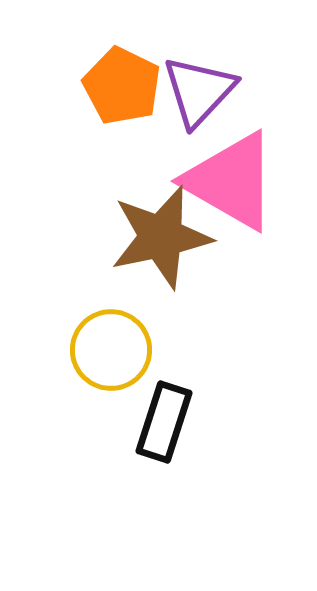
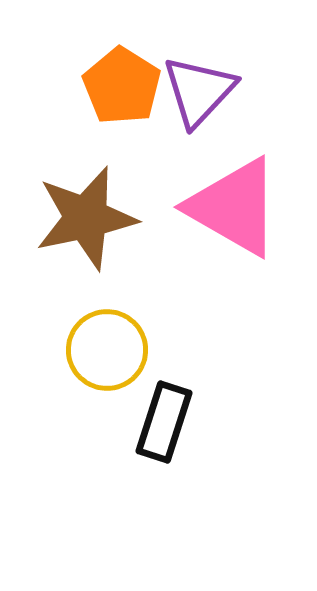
orange pentagon: rotated 6 degrees clockwise
pink triangle: moved 3 px right, 26 px down
brown star: moved 75 px left, 19 px up
yellow circle: moved 4 px left
